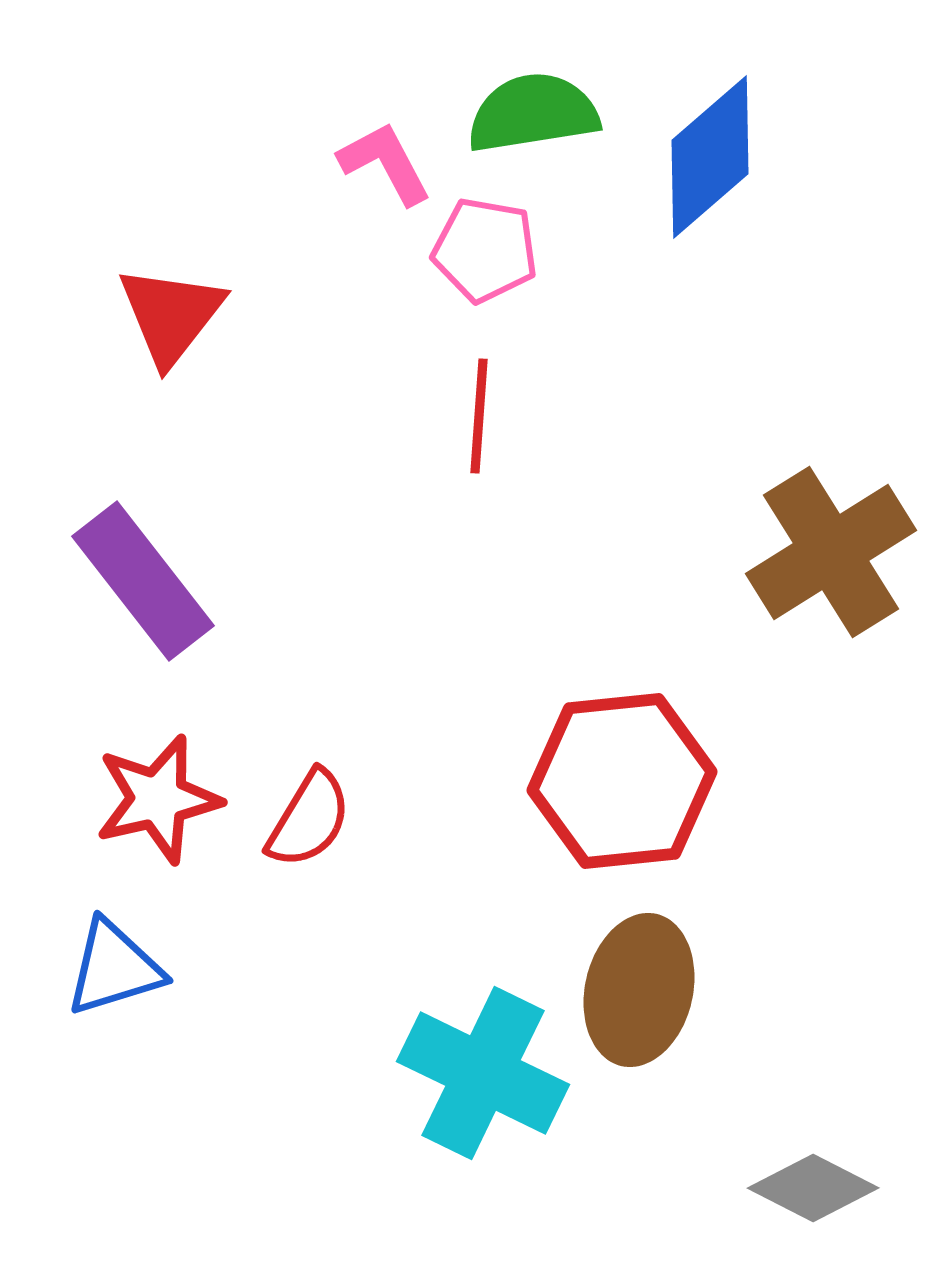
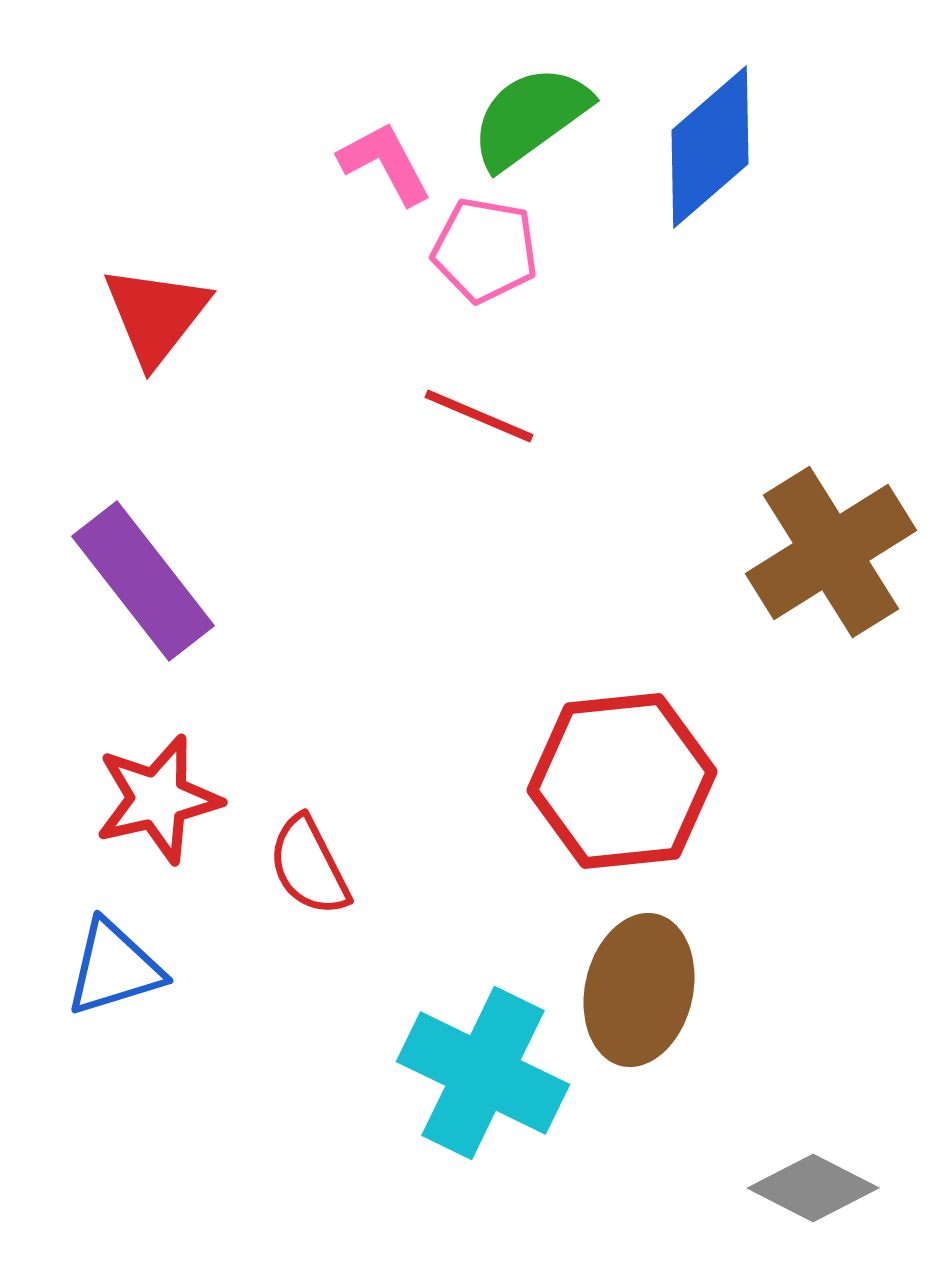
green semicircle: moved 3 px left, 4 px down; rotated 27 degrees counterclockwise
blue diamond: moved 10 px up
red triangle: moved 15 px left
red line: rotated 71 degrees counterclockwise
red semicircle: moved 47 px down; rotated 122 degrees clockwise
